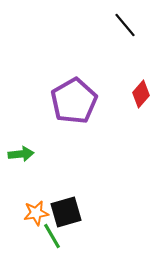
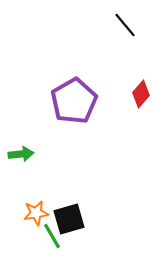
black square: moved 3 px right, 7 px down
